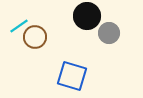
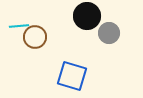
cyan line: rotated 30 degrees clockwise
